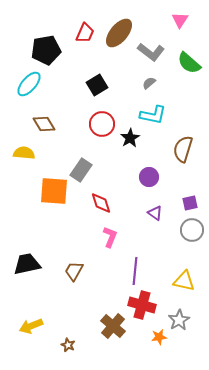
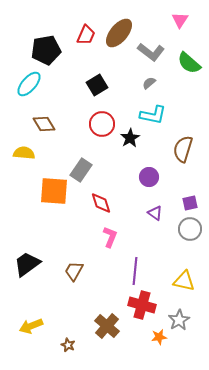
red trapezoid: moved 1 px right, 2 px down
gray circle: moved 2 px left, 1 px up
black trapezoid: rotated 24 degrees counterclockwise
brown cross: moved 6 px left
